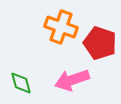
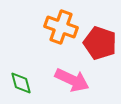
pink arrow: rotated 136 degrees counterclockwise
